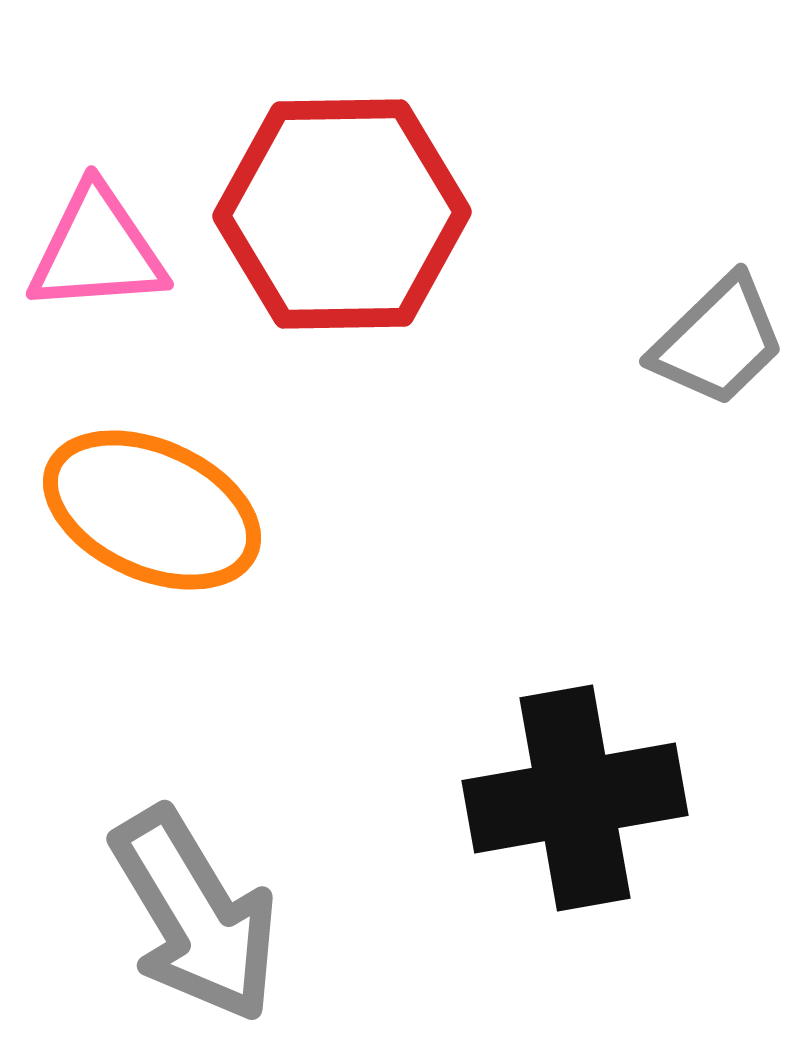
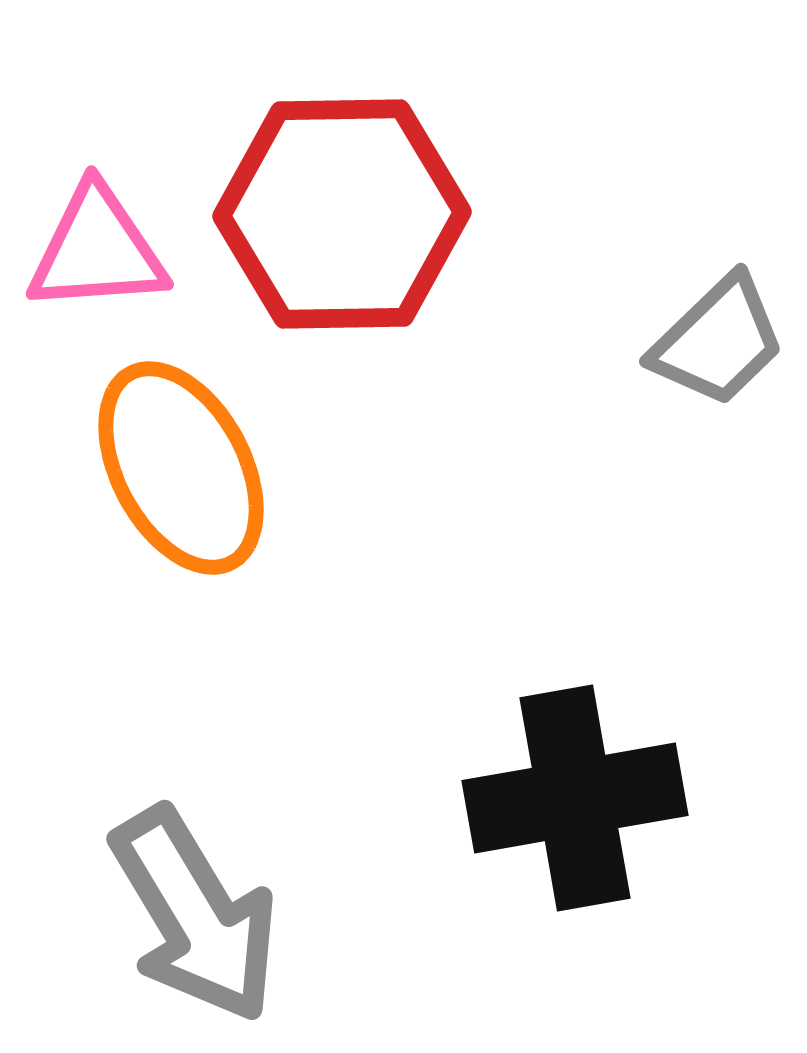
orange ellipse: moved 29 px right, 42 px up; rotated 38 degrees clockwise
